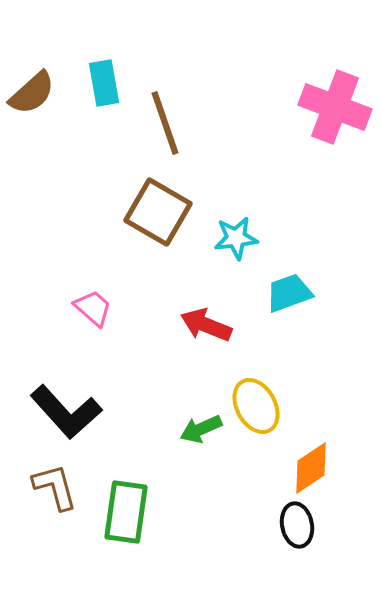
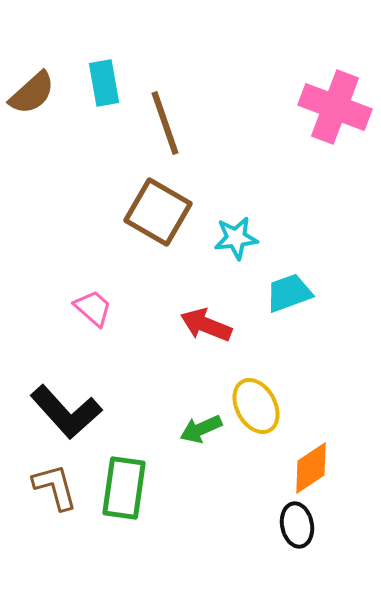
green rectangle: moved 2 px left, 24 px up
